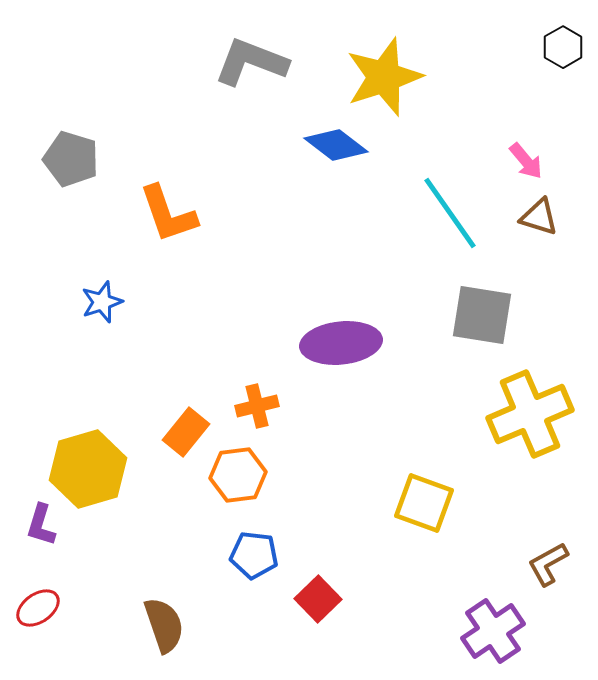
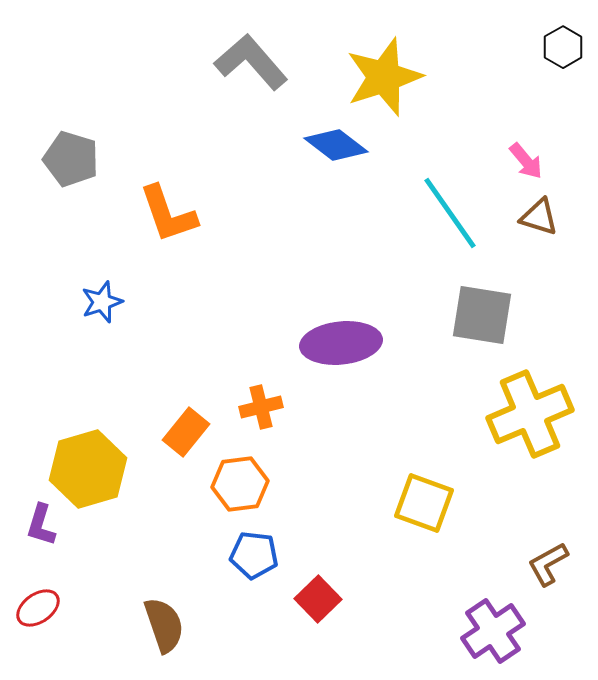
gray L-shape: rotated 28 degrees clockwise
orange cross: moved 4 px right, 1 px down
orange hexagon: moved 2 px right, 9 px down
